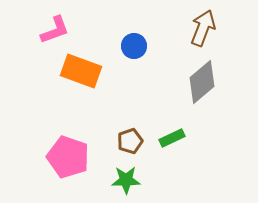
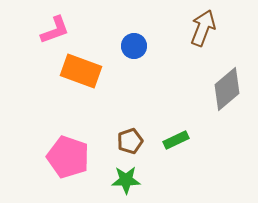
gray diamond: moved 25 px right, 7 px down
green rectangle: moved 4 px right, 2 px down
